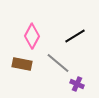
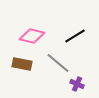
pink diamond: rotated 75 degrees clockwise
